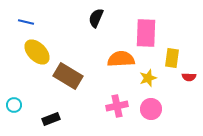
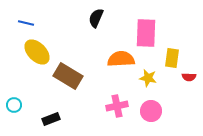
blue line: moved 1 px down
yellow star: rotated 30 degrees clockwise
pink circle: moved 2 px down
